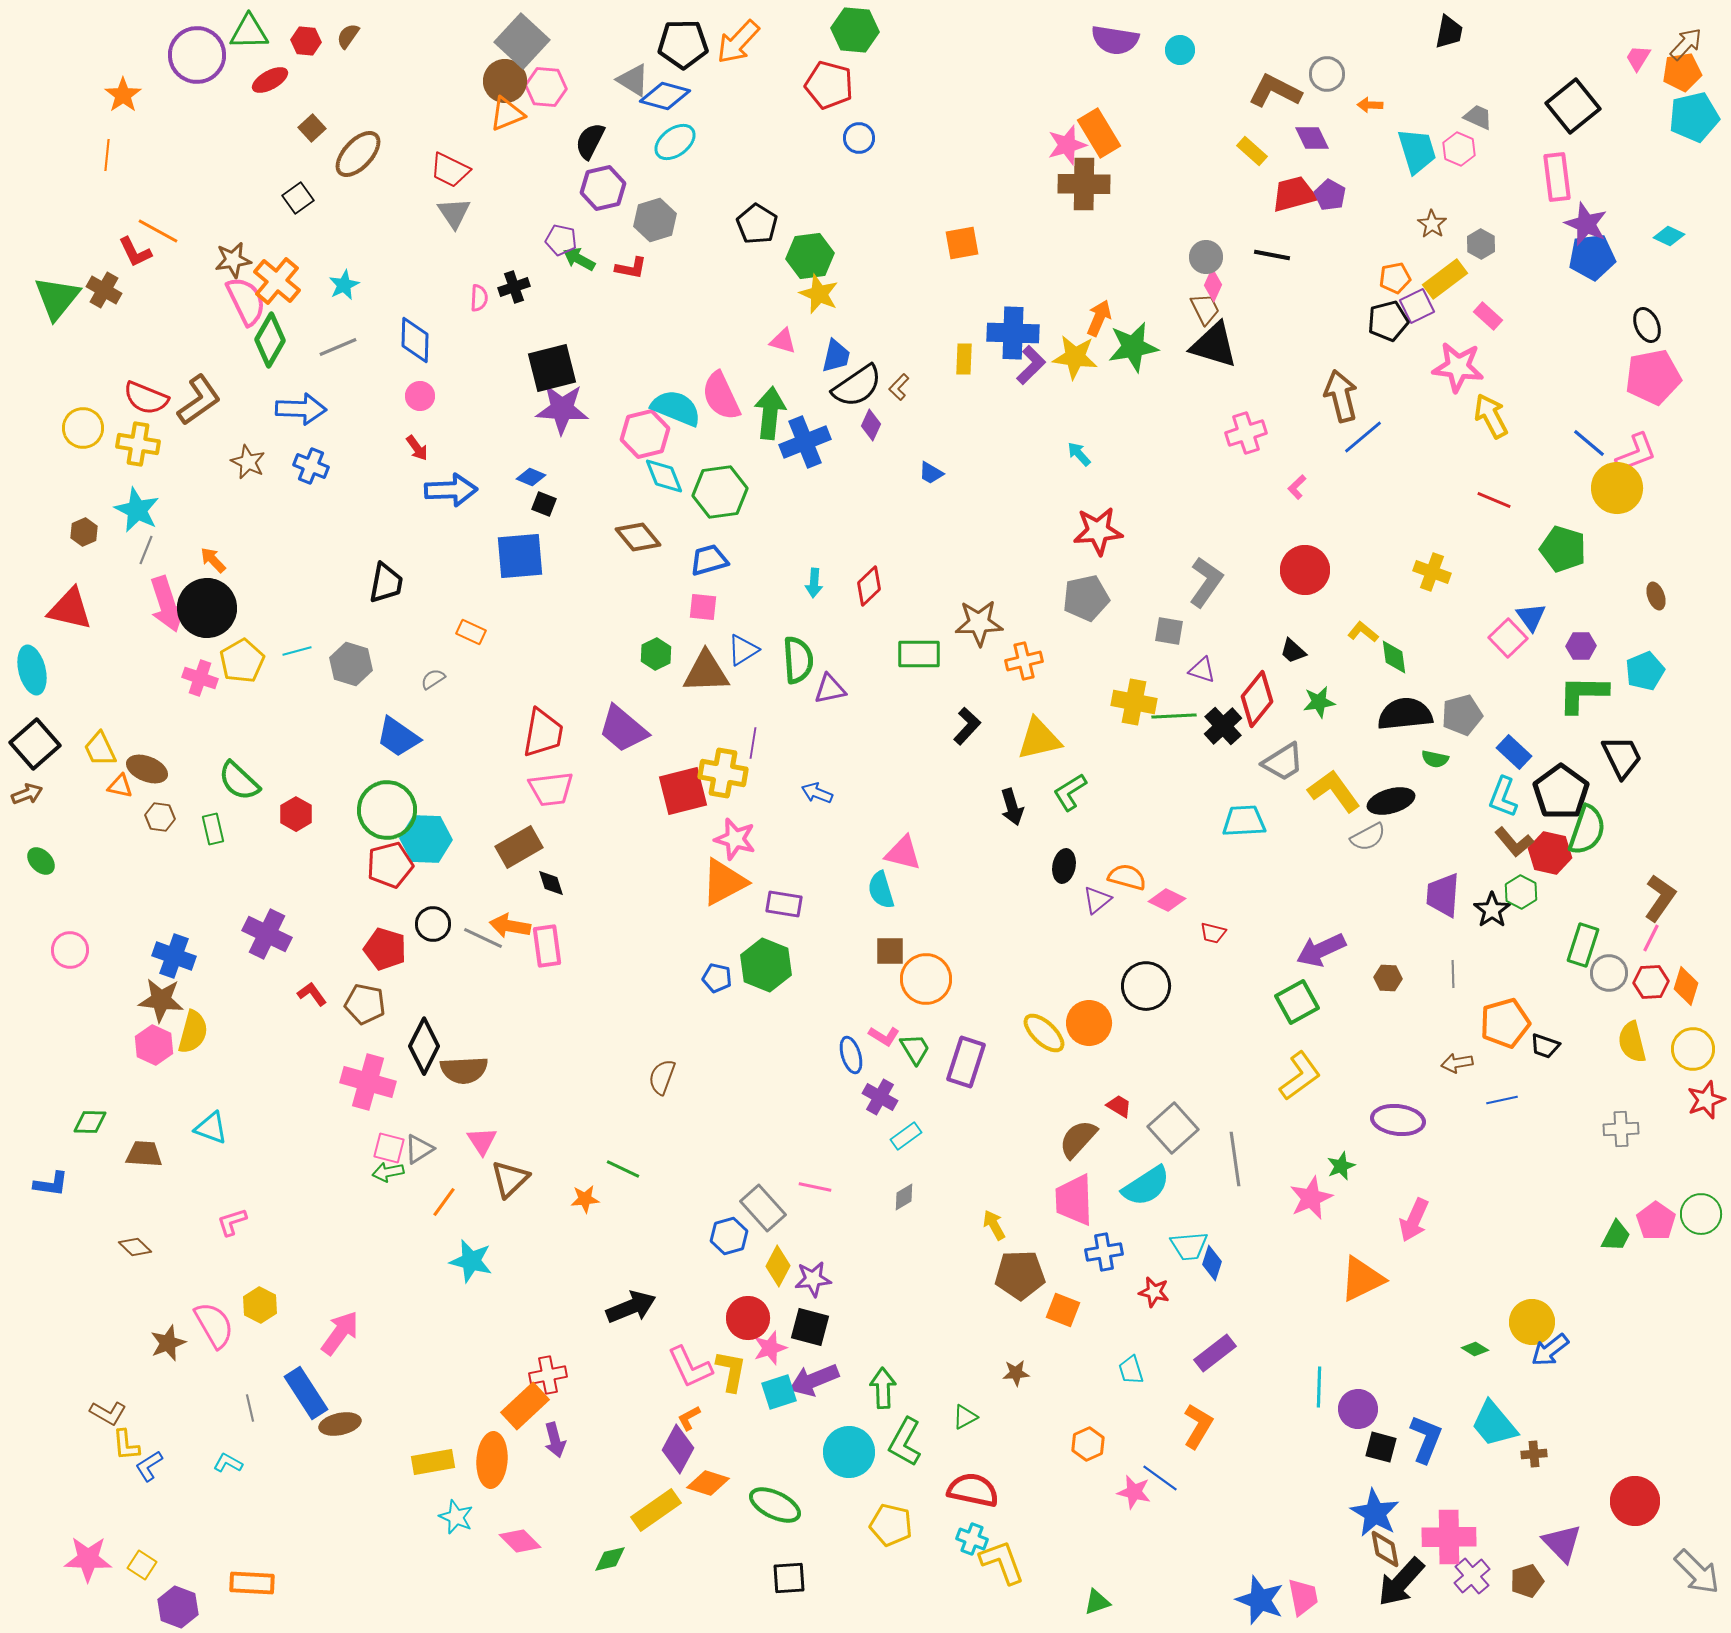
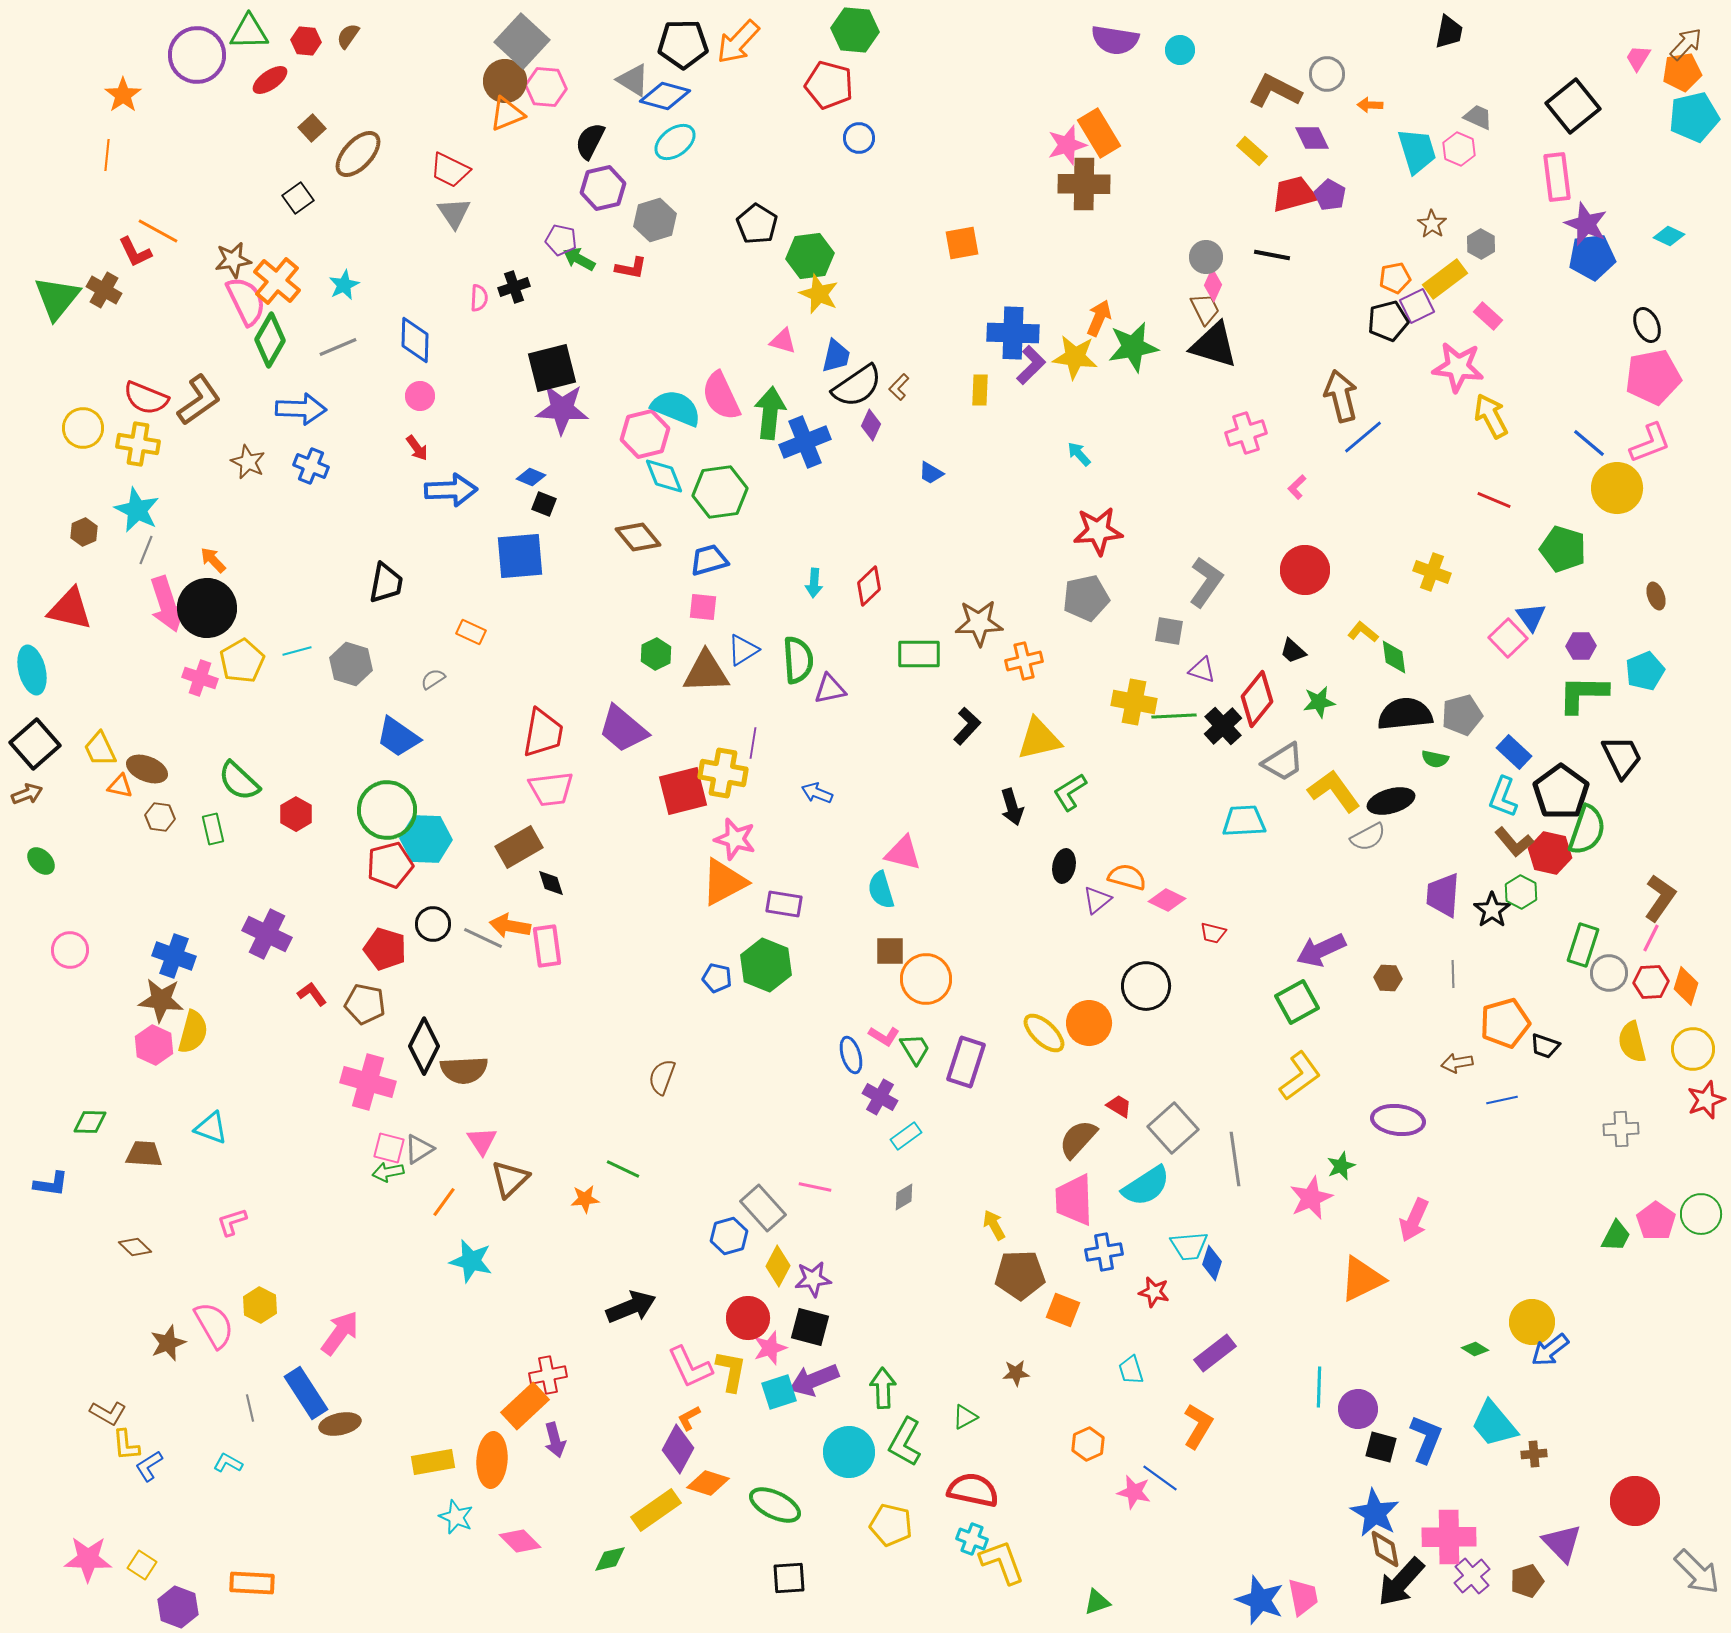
red ellipse at (270, 80): rotated 6 degrees counterclockwise
yellow rectangle at (964, 359): moved 16 px right, 31 px down
pink L-shape at (1636, 453): moved 14 px right, 10 px up
